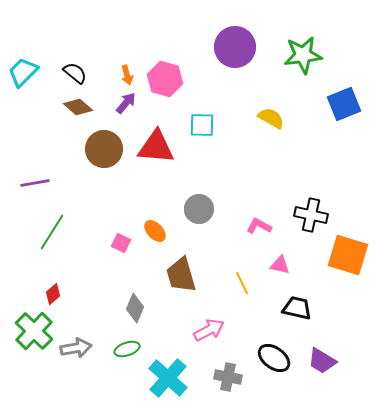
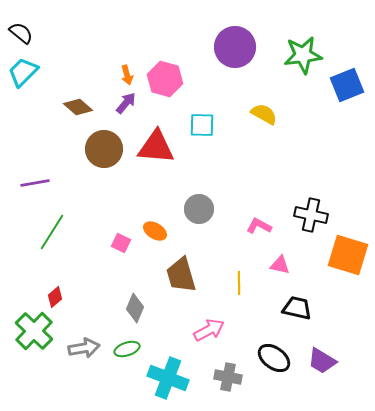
black semicircle: moved 54 px left, 40 px up
blue square: moved 3 px right, 19 px up
yellow semicircle: moved 7 px left, 4 px up
orange ellipse: rotated 15 degrees counterclockwise
yellow line: moved 3 px left; rotated 25 degrees clockwise
red diamond: moved 2 px right, 3 px down
gray arrow: moved 8 px right
cyan cross: rotated 21 degrees counterclockwise
